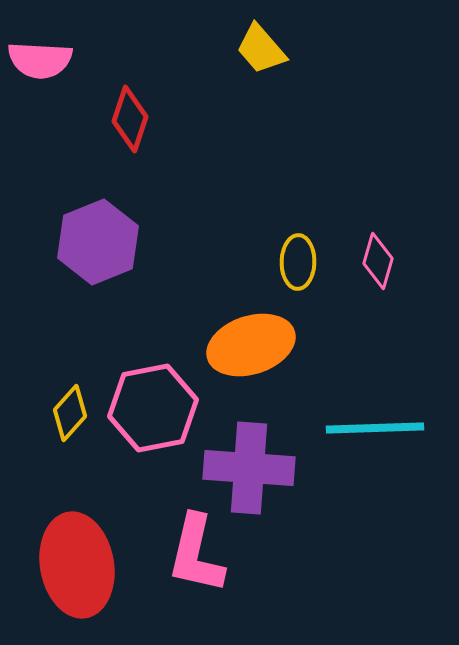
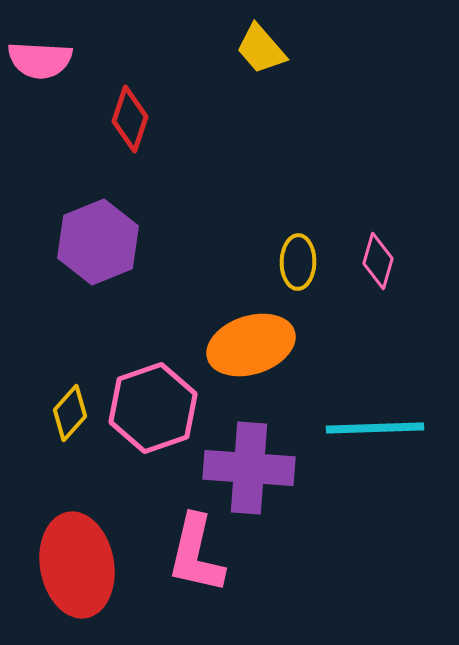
pink hexagon: rotated 8 degrees counterclockwise
